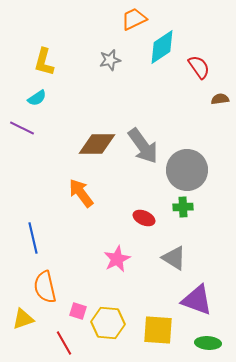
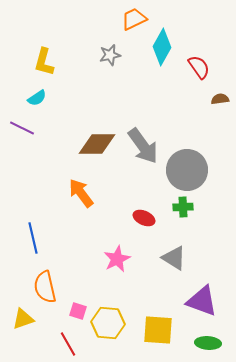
cyan diamond: rotated 27 degrees counterclockwise
gray star: moved 5 px up
purple triangle: moved 5 px right, 1 px down
red line: moved 4 px right, 1 px down
